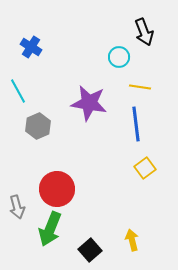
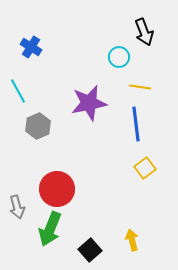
purple star: rotated 21 degrees counterclockwise
